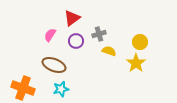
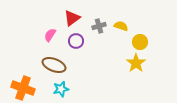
gray cross: moved 8 px up
yellow semicircle: moved 12 px right, 25 px up
